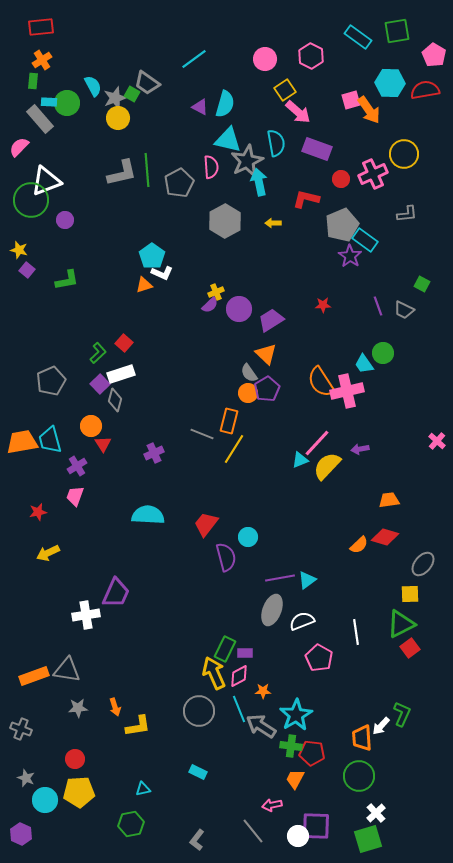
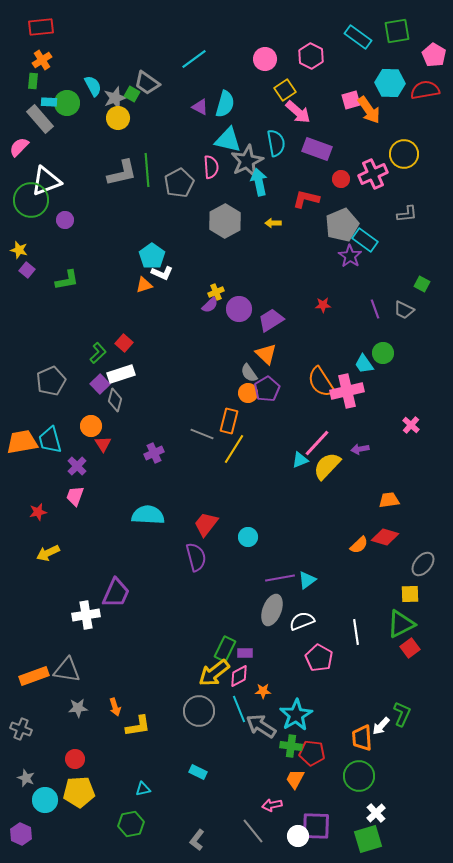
purple line at (378, 306): moved 3 px left, 3 px down
pink cross at (437, 441): moved 26 px left, 16 px up
purple cross at (77, 466): rotated 12 degrees counterclockwise
purple semicircle at (226, 557): moved 30 px left
yellow arrow at (214, 673): rotated 104 degrees counterclockwise
